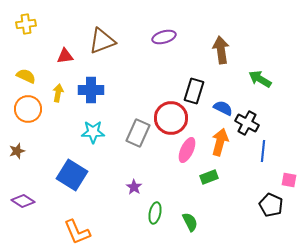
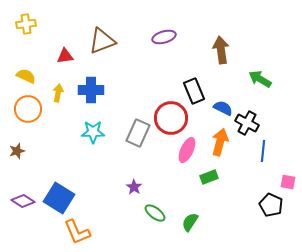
black rectangle: rotated 40 degrees counterclockwise
blue square: moved 13 px left, 23 px down
pink square: moved 1 px left, 2 px down
green ellipse: rotated 65 degrees counterclockwise
green semicircle: rotated 120 degrees counterclockwise
